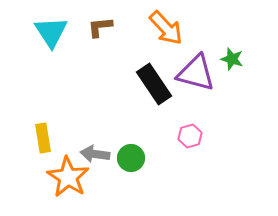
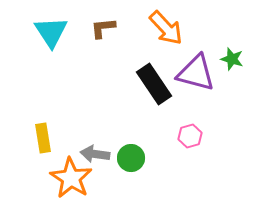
brown L-shape: moved 3 px right, 1 px down
orange star: moved 3 px right, 1 px down
